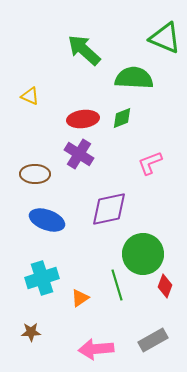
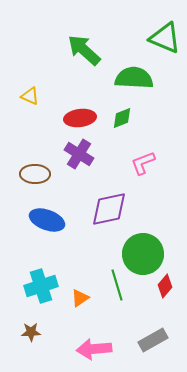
red ellipse: moved 3 px left, 1 px up
pink L-shape: moved 7 px left
cyan cross: moved 1 px left, 8 px down
red diamond: rotated 20 degrees clockwise
pink arrow: moved 2 px left
